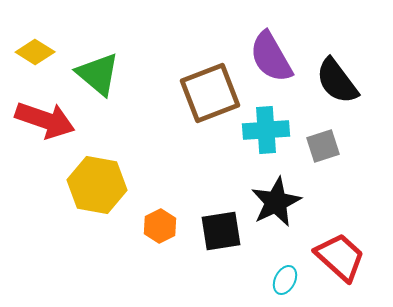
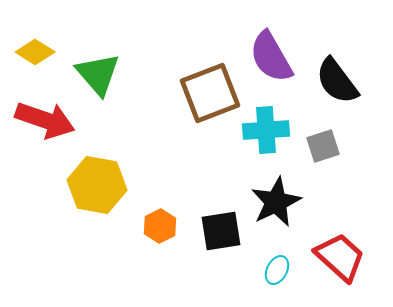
green triangle: rotated 9 degrees clockwise
cyan ellipse: moved 8 px left, 10 px up
